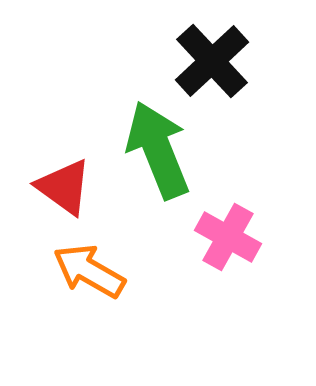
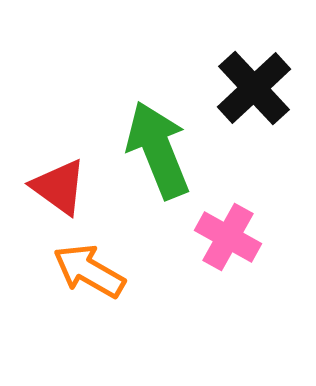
black cross: moved 42 px right, 27 px down
red triangle: moved 5 px left
